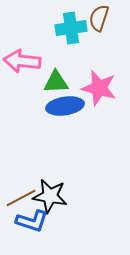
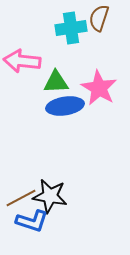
pink star: rotated 15 degrees clockwise
